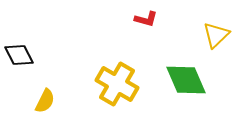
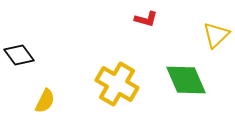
black diamond: rotated 8 degrees counterclockwise
